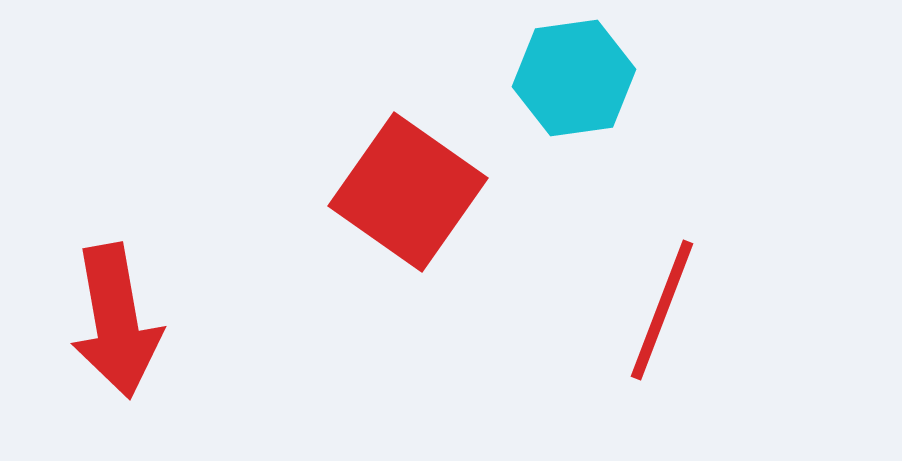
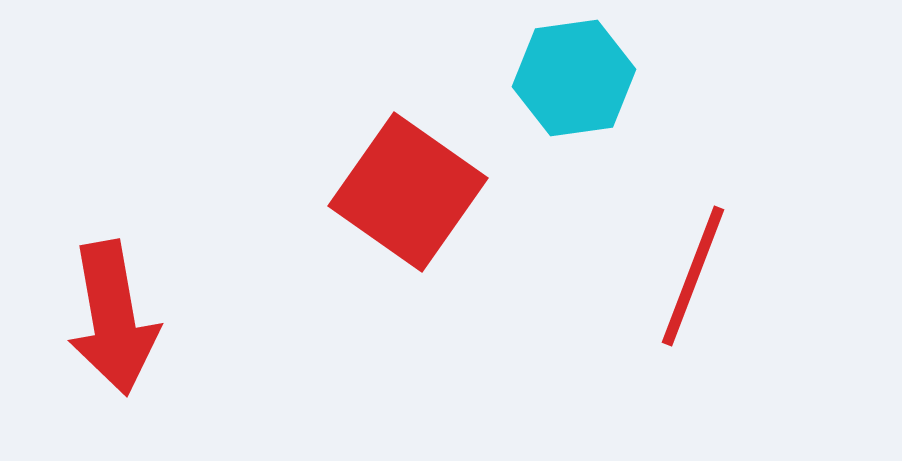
red line: moved 31 px right, 34 px up
red arrow: moved 3 px left, 3 px up
